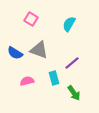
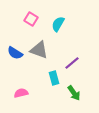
cyan semicircle: moved 11 px left
pink semicircle: moved 6 px left, 12 px down
